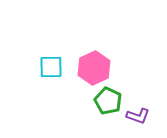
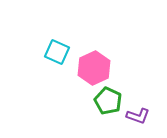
cyan square: moved 6 px right, 15 px up; rotated 25 degrees clockwise
